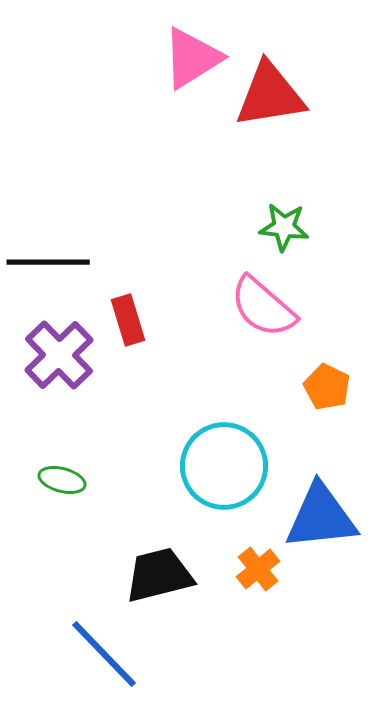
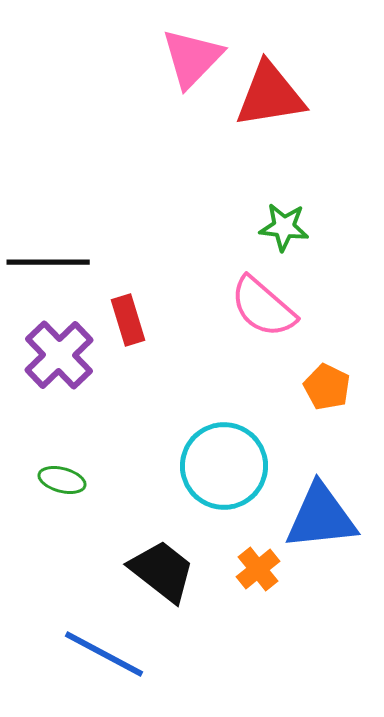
pink triangle: rotated 14 degrees counterclockwise
black trapezoid: moved 3 px right, 4 px up; rotated 52 degrees clockwise
blue line: rotated 18 degrees counterclockwise
